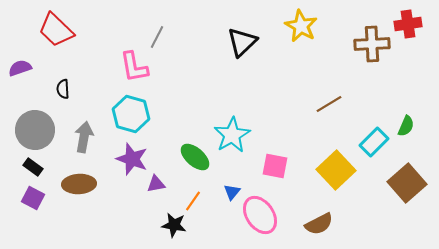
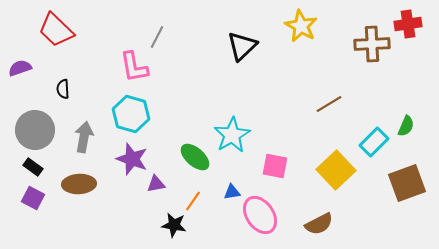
black triangle: moved 4 px down
brown square: rotated 21 degrees clockwise
blue triangle: rotated 42 degrees clockwise
